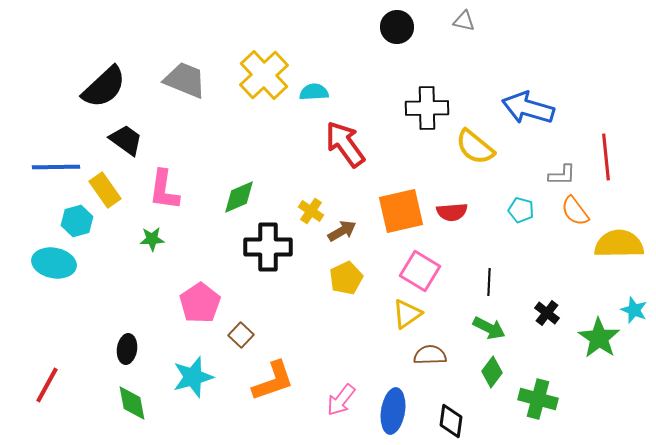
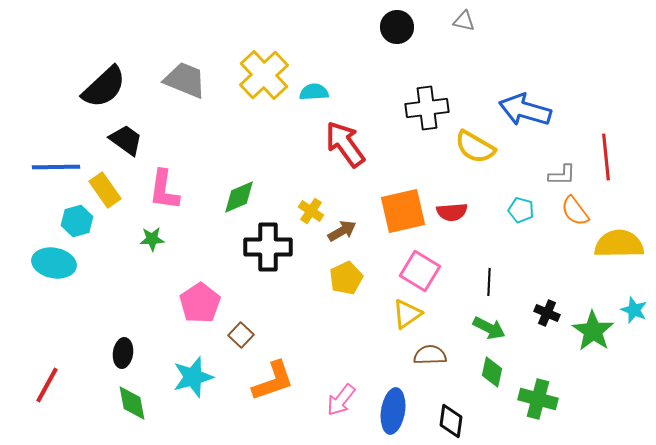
black cross at (427, 108): rotated 6 degrees counterclockwise
blue arrow at (528, 108): moved 3 px left, 2 px down
yellow semicircle at (475, 147): rotated 9 degrees counterclockwise
orange square at (401, 211): moved 2 px right
black cross at (547, 313): rotated 15 degrees counterclockwise
green star at (599, 338): moved 6 px left, 7 px up
black ellipse at (127, 349): moved 4 px left, 4 px down
green diamond at (492, 372): rotated 24 degrees counterclockwise
